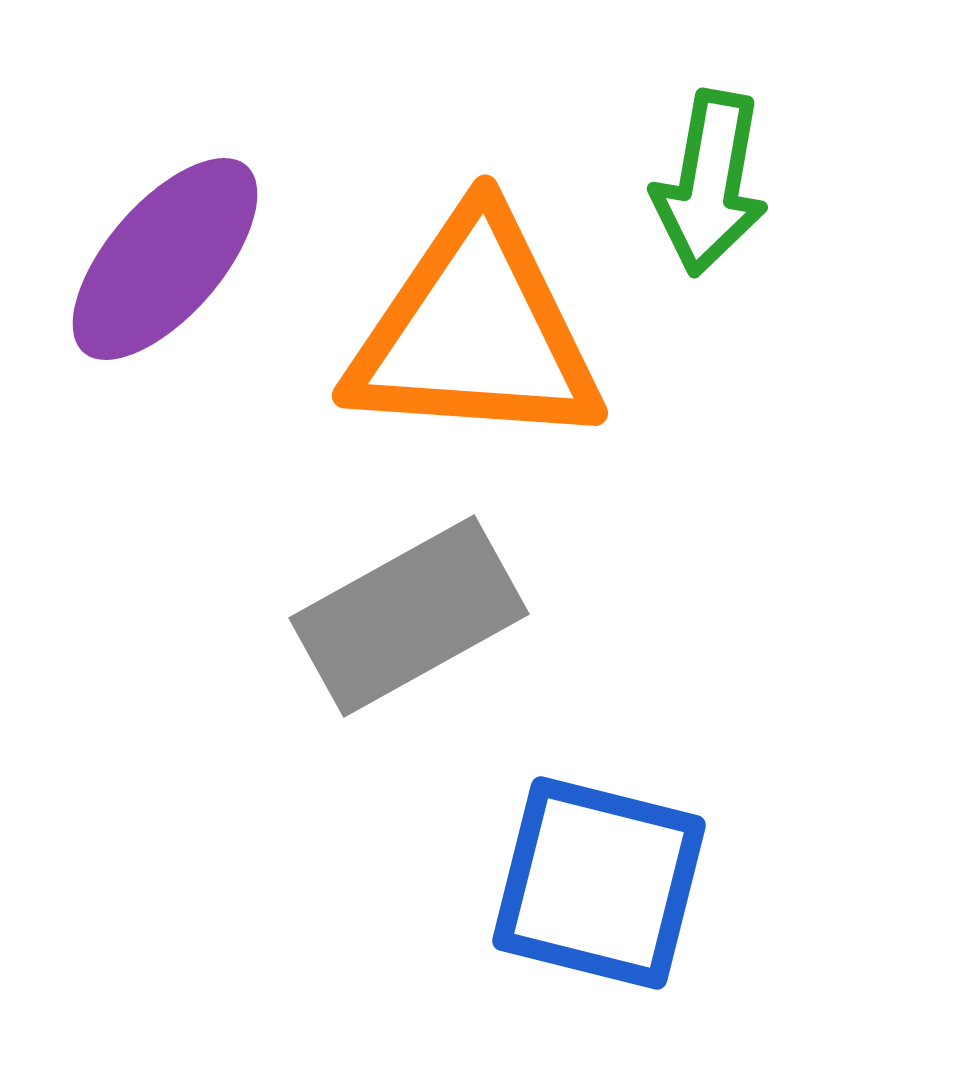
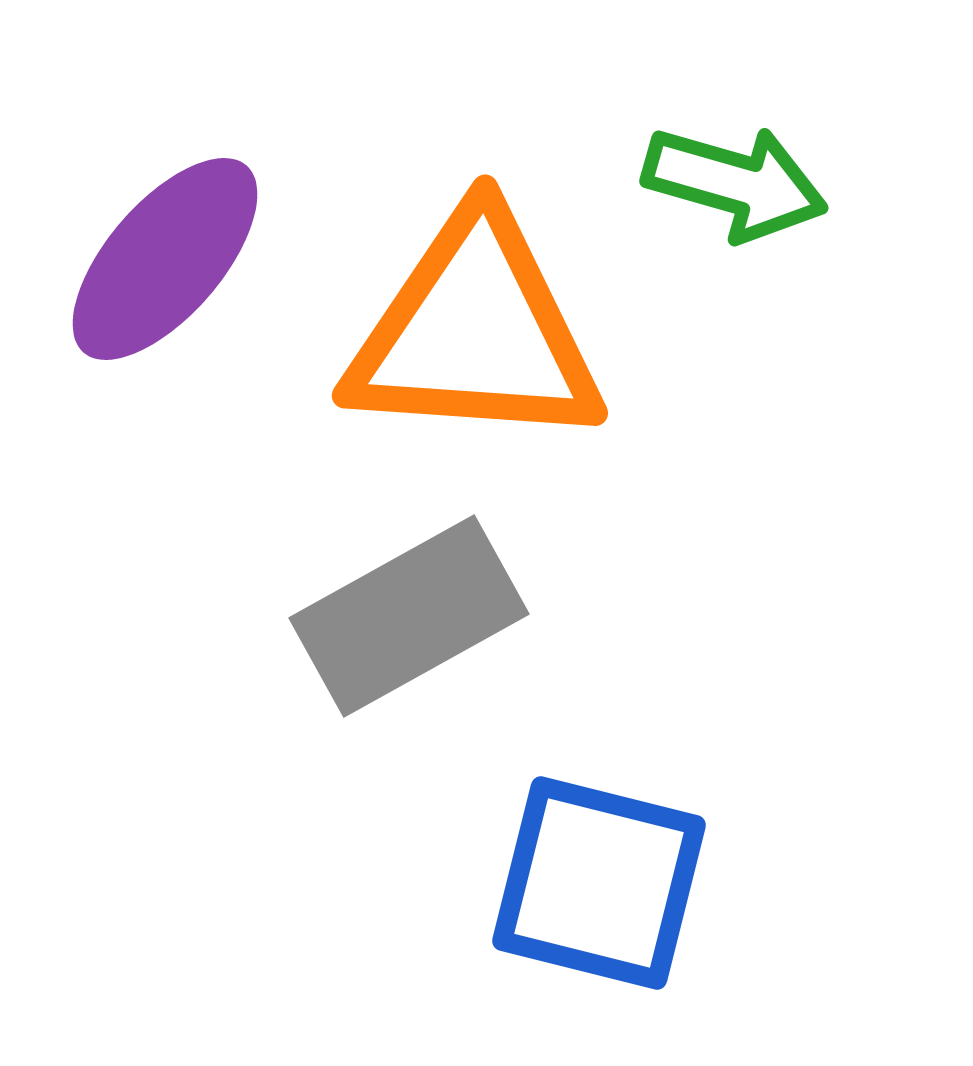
green arrow: moved 25 px right; rotated 84 degrees counterclockwise
